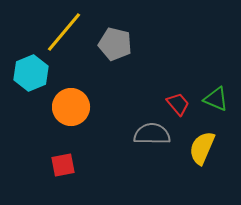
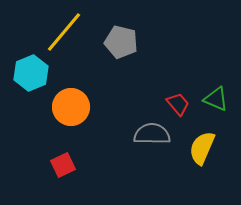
gray pentagon: moved 6 px right, 2 px up
red square: rotated 15 degrees counterclockwise
